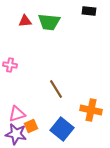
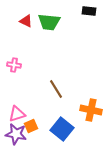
red triangle: moved 1 px right; rotated 32 degrees clockwise
pink cross: moved 4 px right
